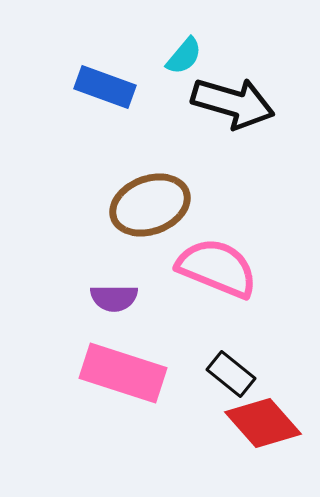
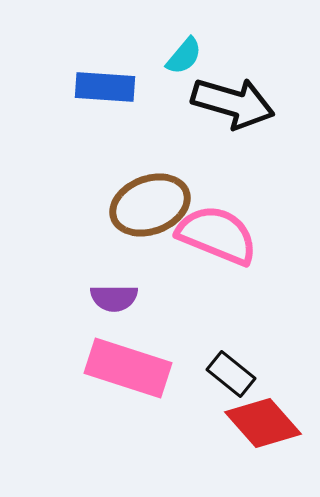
blue rectangle: rotated 16 degrees counterclockwise
pink semicircle: moved 33 px up
pink rectangle: moved 5 px right, 5 px up
